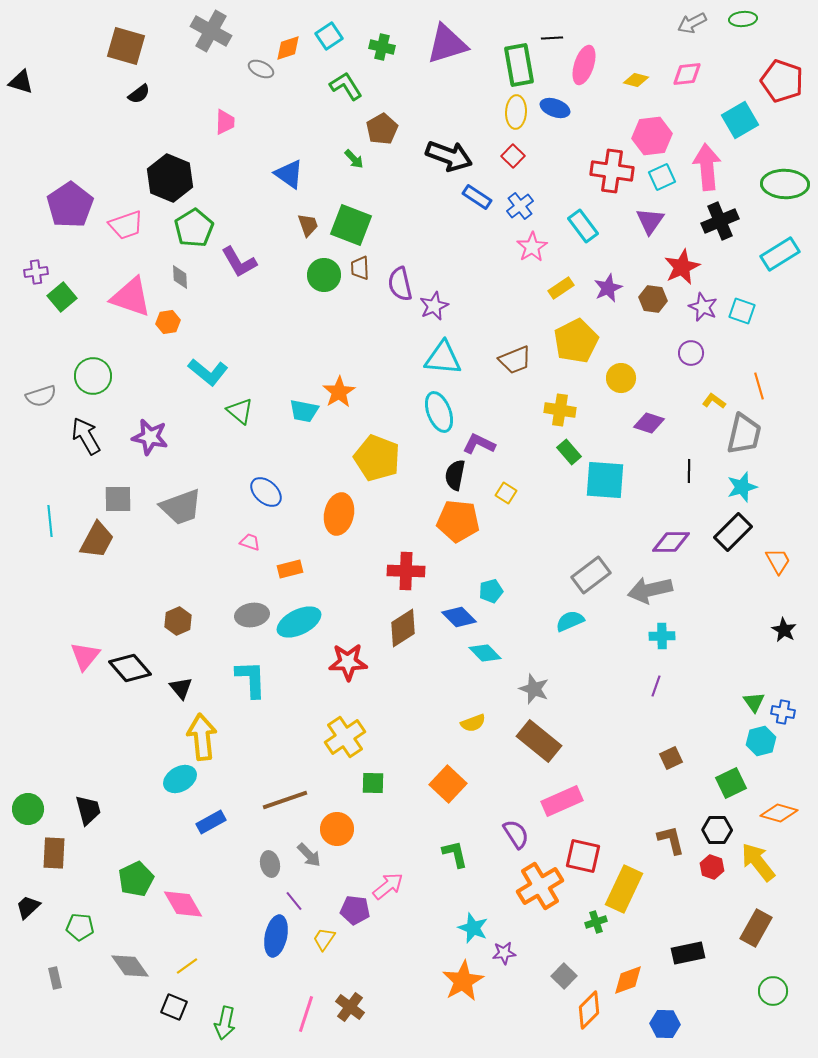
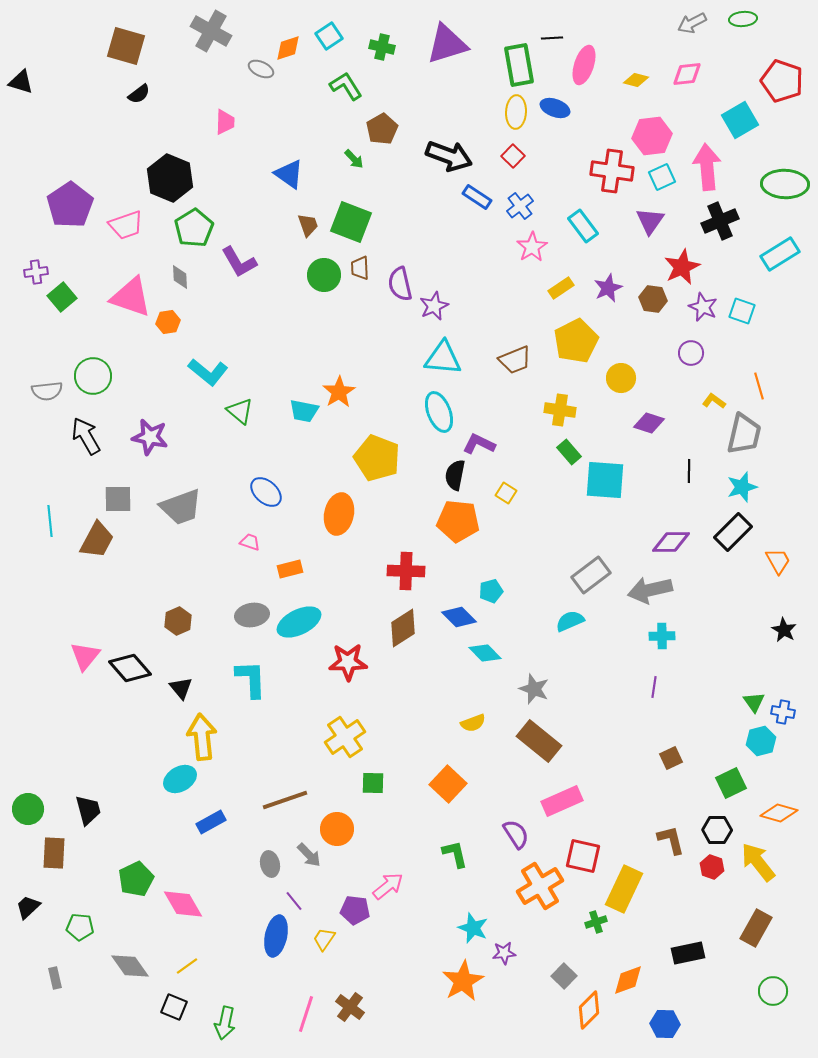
green square at (351, 225): moved 3 px up
gray semicircle at (41, 396): moved 6 px right, 5 px up; rotated 12 degrees clockwise
purple line at (656, 686): moved 2 px left, 1 px down; rotated 10 degrees counterclockwise
